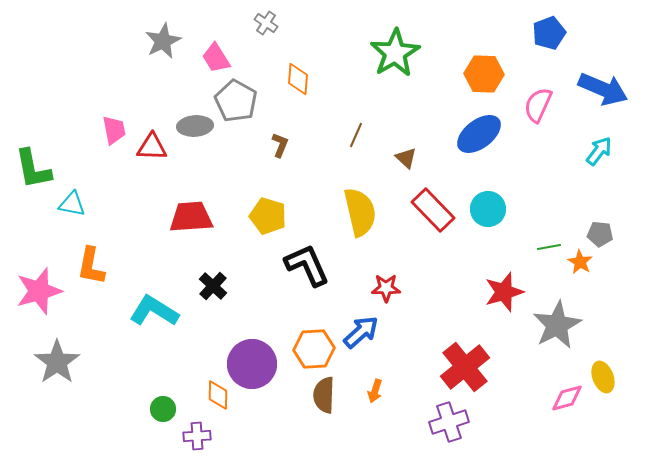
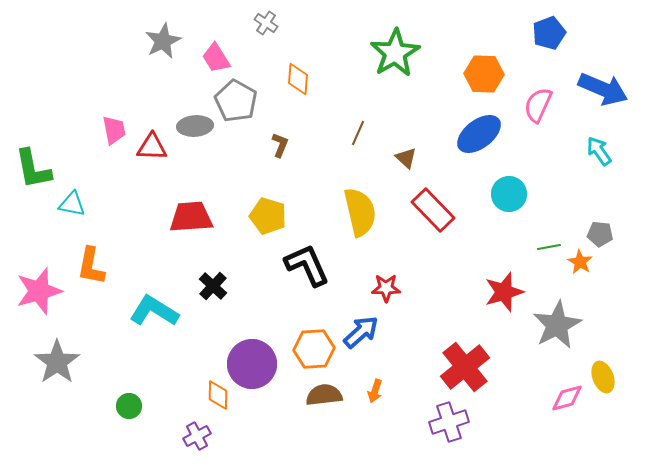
brown line at (356, 135): moved 2 px right, 2 px up
cyan arrow at (599, 151): rotated 72 degrees counterclockwise
cyan circle at (488, 209): moved 21 px right, 15 px up
brown semicircle at (324, 395): rotated 81 degrees clockwise
green circle at (163, 409): moved 34 px left, 3 px up
purple cross at (197, 436): rotated 24 degrees counterclockwise
